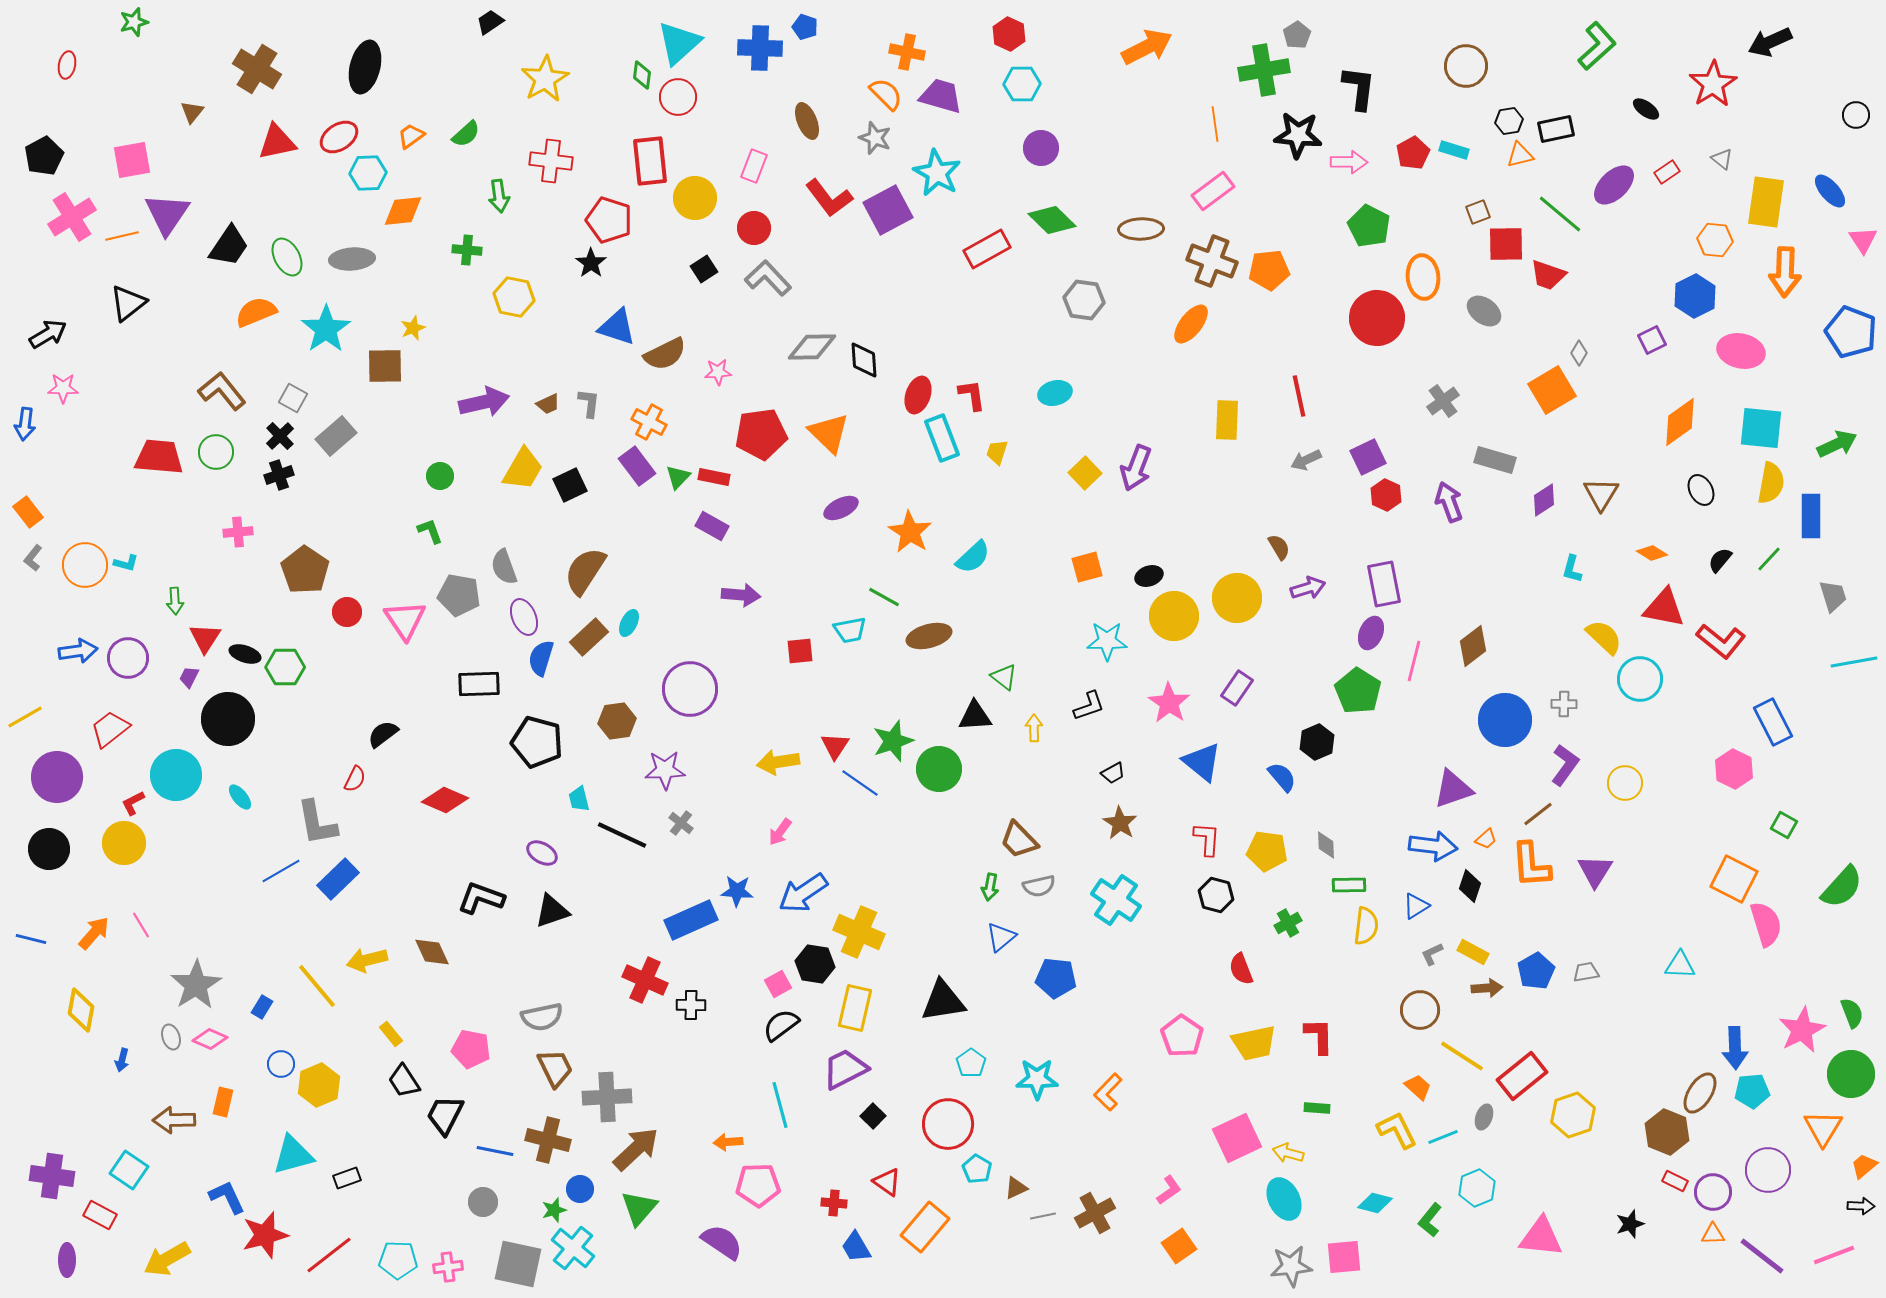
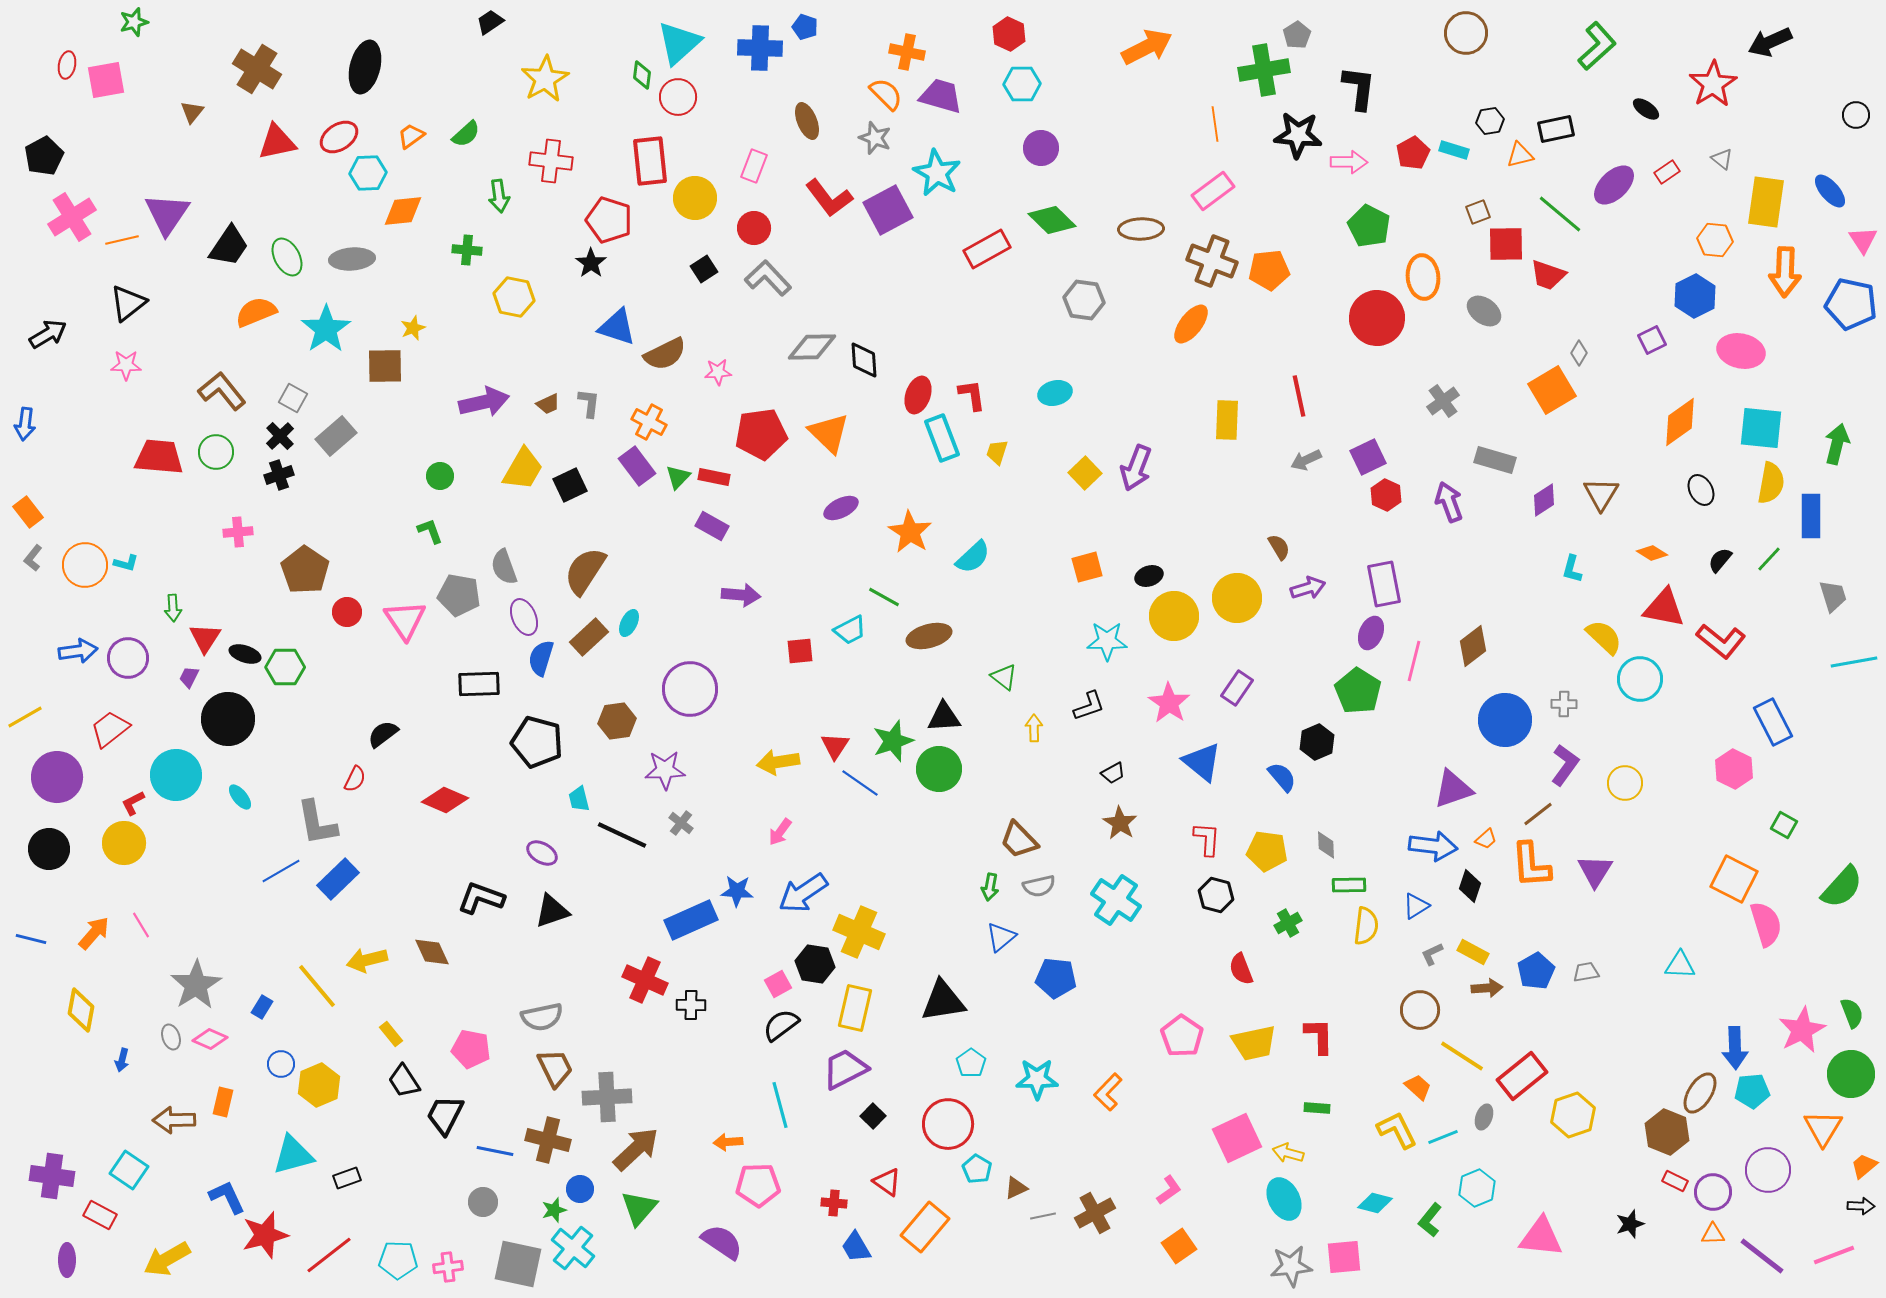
brown circle at (1466, 66): moved 33 px up
black hexagon at (1509, 121): moved 19 px left
pink square at (132, 160): moved 26 px left, 80 px up
orange line at (122, 236): moved 4 px down
blue pentagon at (1851, 332): moved 28 px up; rotated 9 degrees counterclockwise
pink star at (63, 388): moved 63 px right, 23 px up
green arrow at (1837, 444): rotated 51 degrees counterclockwise
green arrow at (175, 601): moved 2 px left, 7 px down
cyan trapezoid at (850, 630): rotated 16 degrees counterclockwise
black triangle at (975, 716): moved 31 px left, 1 px down
